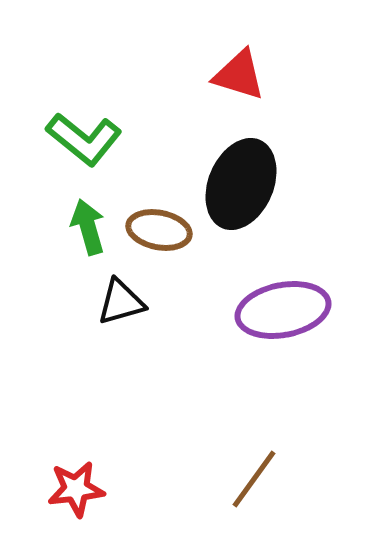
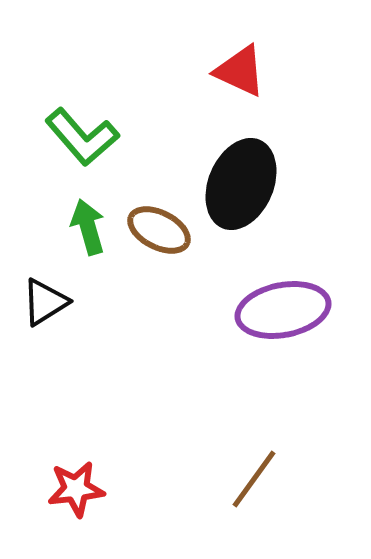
red triangle: moved 1 px right, 4 px up; rotated 8 degrees clockwise
green L-shape: moved 2 px left, 2 px up; rotated 10 degrees clockwise
brown ellipse: rotated 16 degrees clockwise
black triangle: moved 76 px left; rotated 16 degrees counterclockwise
